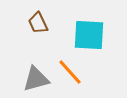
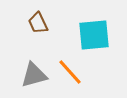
cyan square: moved 5 px right; rotated 8 degrees counterclockwise
gray triangle: moved 2 px left, 4 px up
